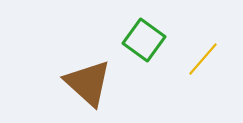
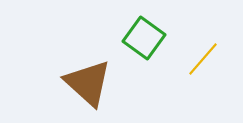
green square: moved 2 px up
